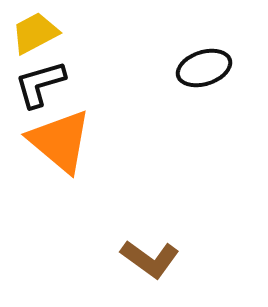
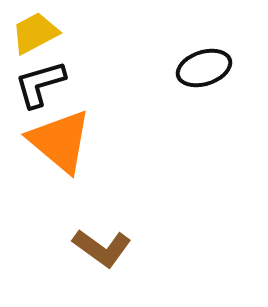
brown L-shape: moved 48 px left, 11 px up
